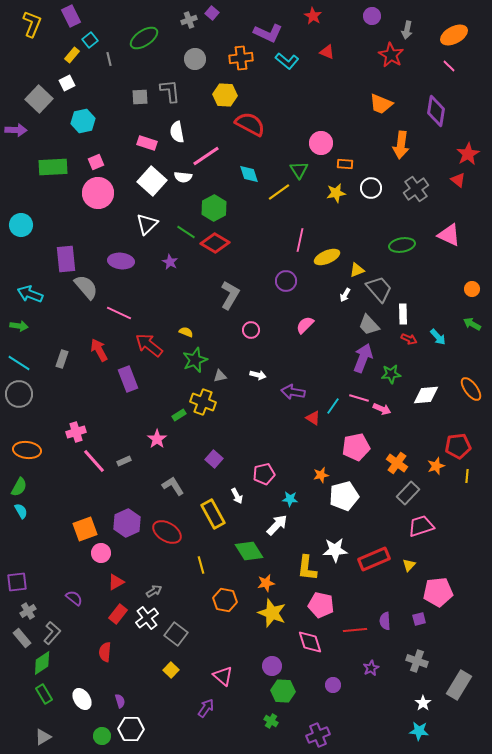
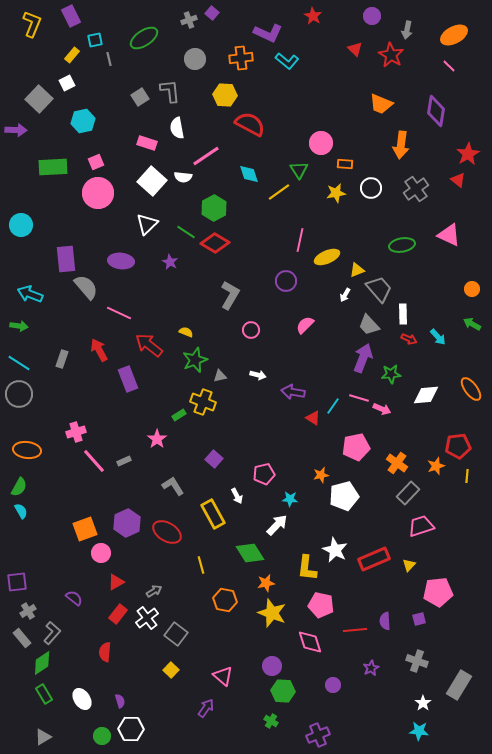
cyan square at (90, 40): moved 5 px right; rotated 28 degrees clockwise
red triangle at (327, 52): moved 28 px right, 3 px up; rotated 21 degrees clockwise
gray square at (140, 97): rotated 30 degrees counterclockwise
white semicircle at (177, 132): moved 4 px up
white star at (335, 550): rotated 30 degrees clockwise
green diamond at (249, 551): moved 1 px right, 2 px down
